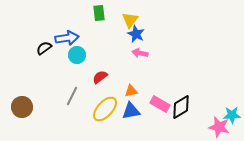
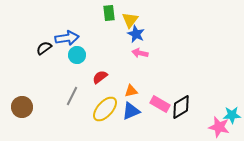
green rectangle: moved 10 px right
blue triangle: rotated 12 degrees counterclockwise
